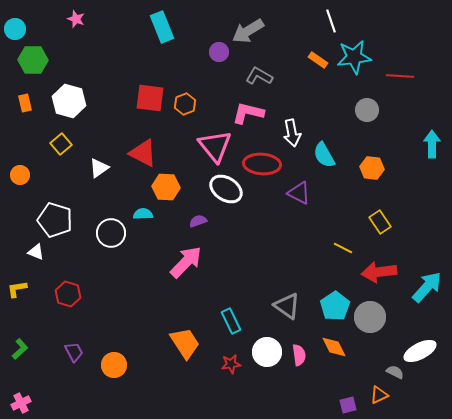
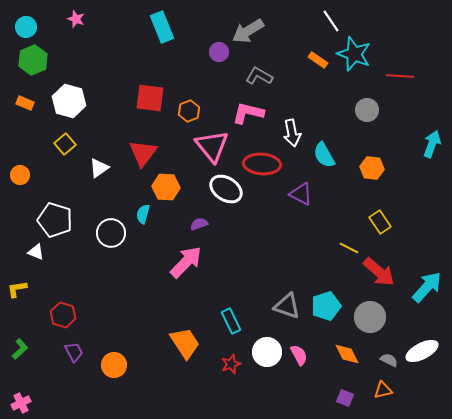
white line at (331, 21): rotated 15 degrees counterclockwise
cyan circle at (15, 29): moved 11 px right, 2 px up
cyan star at (354, 57): moved 3 px up; rotated 28 degrees clockwise
green hexagon at (33, 60): rotated 24 degrees counterclockwise
orange rectangle at (25, 103): rotated 54 degrees counterclockwise
orange hexagon at (185, 104): moved 4 px right, 7 px down
yellow square at (61, 144): moved 4 px right
cyan arrow at (432, 144): rotated 20 degrees clockwise
pink triangle at (215, 146): moved 3 px left
red triangle at (143, 153): rotated 40 degrees clockwise
purple triangle at (299, 193): moved 2 px right, 1 px down
cyan semicircle at (143, 214): rotated 72 degrees counterclockwise
purple semicircle at (198, 221): moved 1 px right, 3 px down
yellow line at (343, 248): moved 6 px right
red arrow at (379, 272): rotated 132 degrees counterclockwise
red hexagon at (68, 294): moved 5 px left, 21 px down
gray triangle at (287, 306): rotated 16 degrees counterclockwise
cyan pentagon at (335, 306): moved 9 px left; rotated 16 degrees clockwise
orange diamond at (334, 347): moved 13 px right, 7 px down
white ellipse at (420, 351): moved 2 px right
pink semicircle at (299, 355): rotated 20 degrees counterclockwise
red star at (231, 364): rotated 12 degrees counterclockwise
gray semicircle at (395, 372): moved 6 px left, 12 px up
orange triangle at (379, 395): moved 4 px right, 5 px up; rotated 12 degrees clockwise
purple square at (348, 405): moved 3 px left, 7 px up; rotated 36 degrees clockwise
